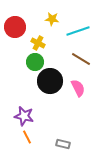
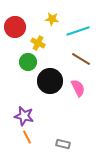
green circle: moved 7 px left
